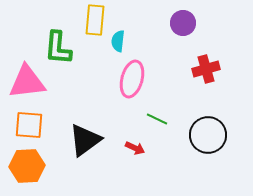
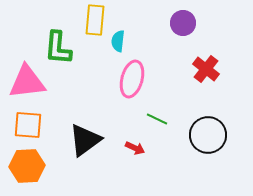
red cross: rotated 36 degrees counterclockwise
orange square: moved 1 px left
